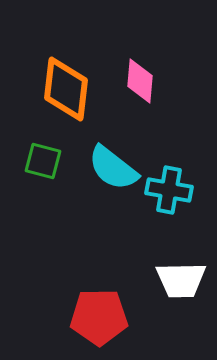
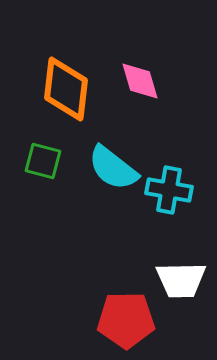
pink diamond: rotated 21 degrees counterclockwise
red pentagon: moved 27 px right, 3 px down
